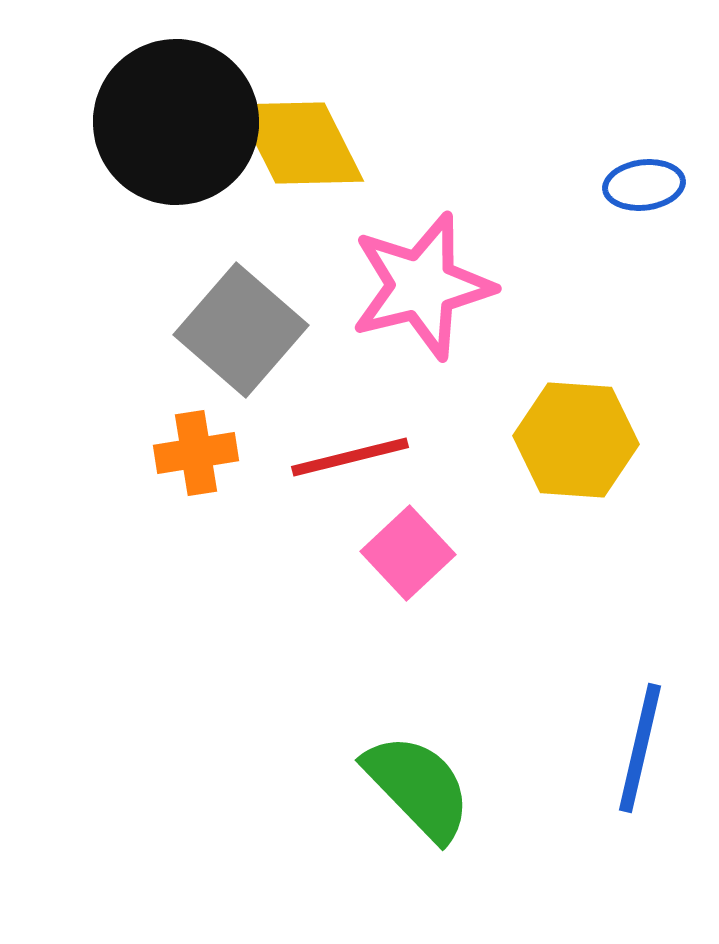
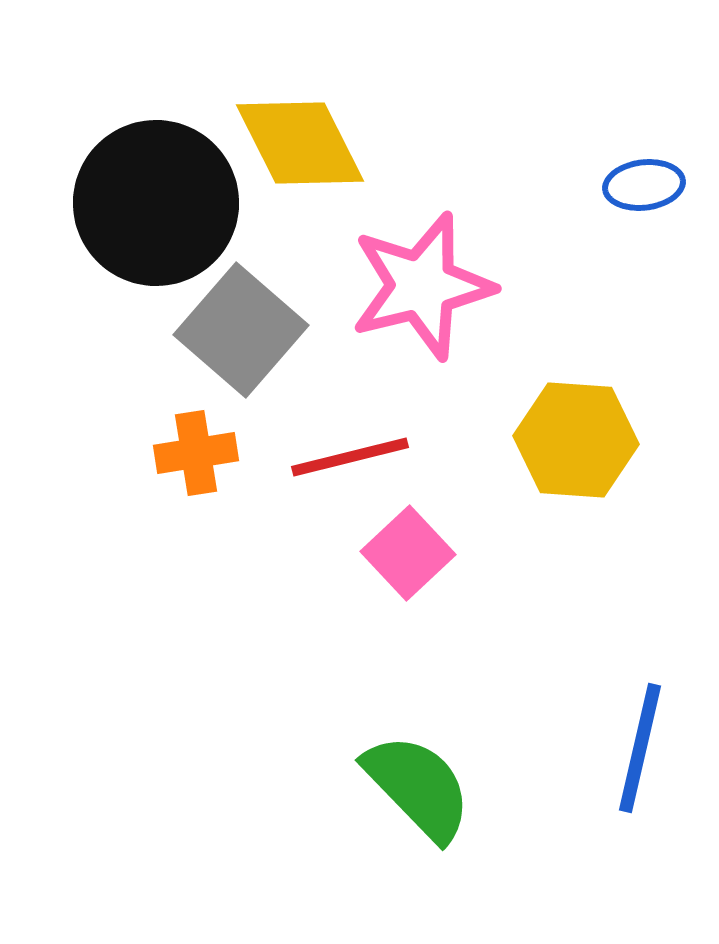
black circle: moved 20 px left, 81 px down
